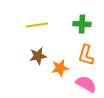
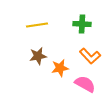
orange L-shape: moved 4 px right, 1 px down; rotated 60 degrees counterclockwise
pink semicircle: moved 1 px left
